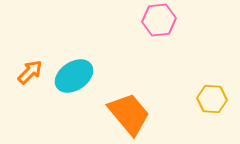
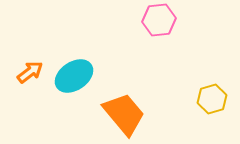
orange arrow: rotated 8 degrees clockwise
yellow hexagon: rotated 20 degrees counterclockwise
orange trapezoid: moved 5 px left
